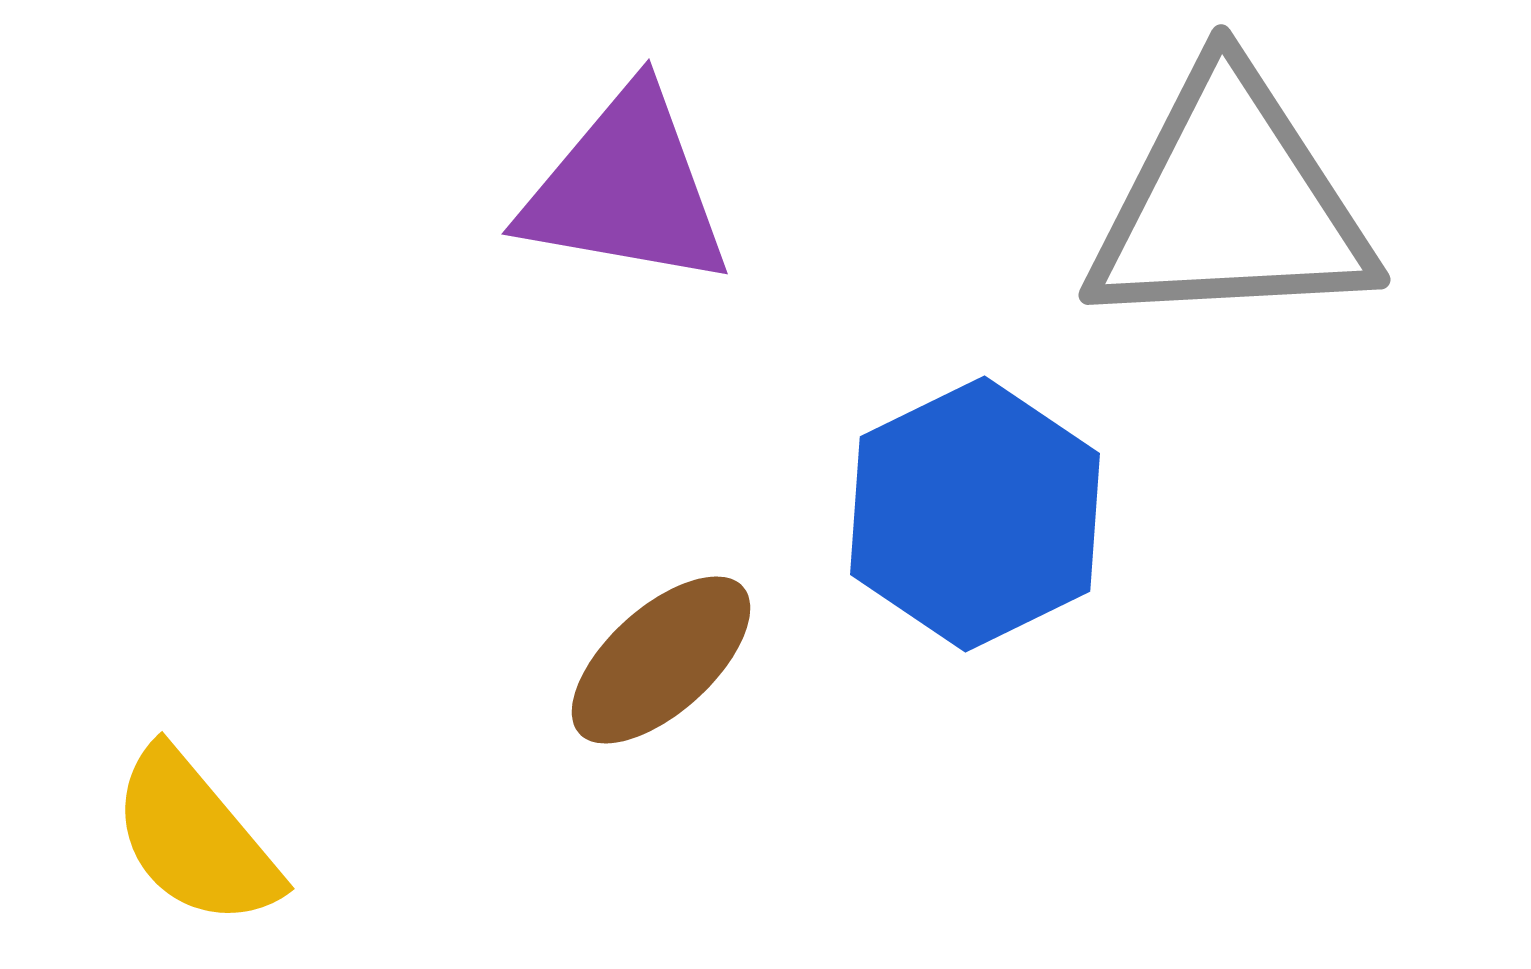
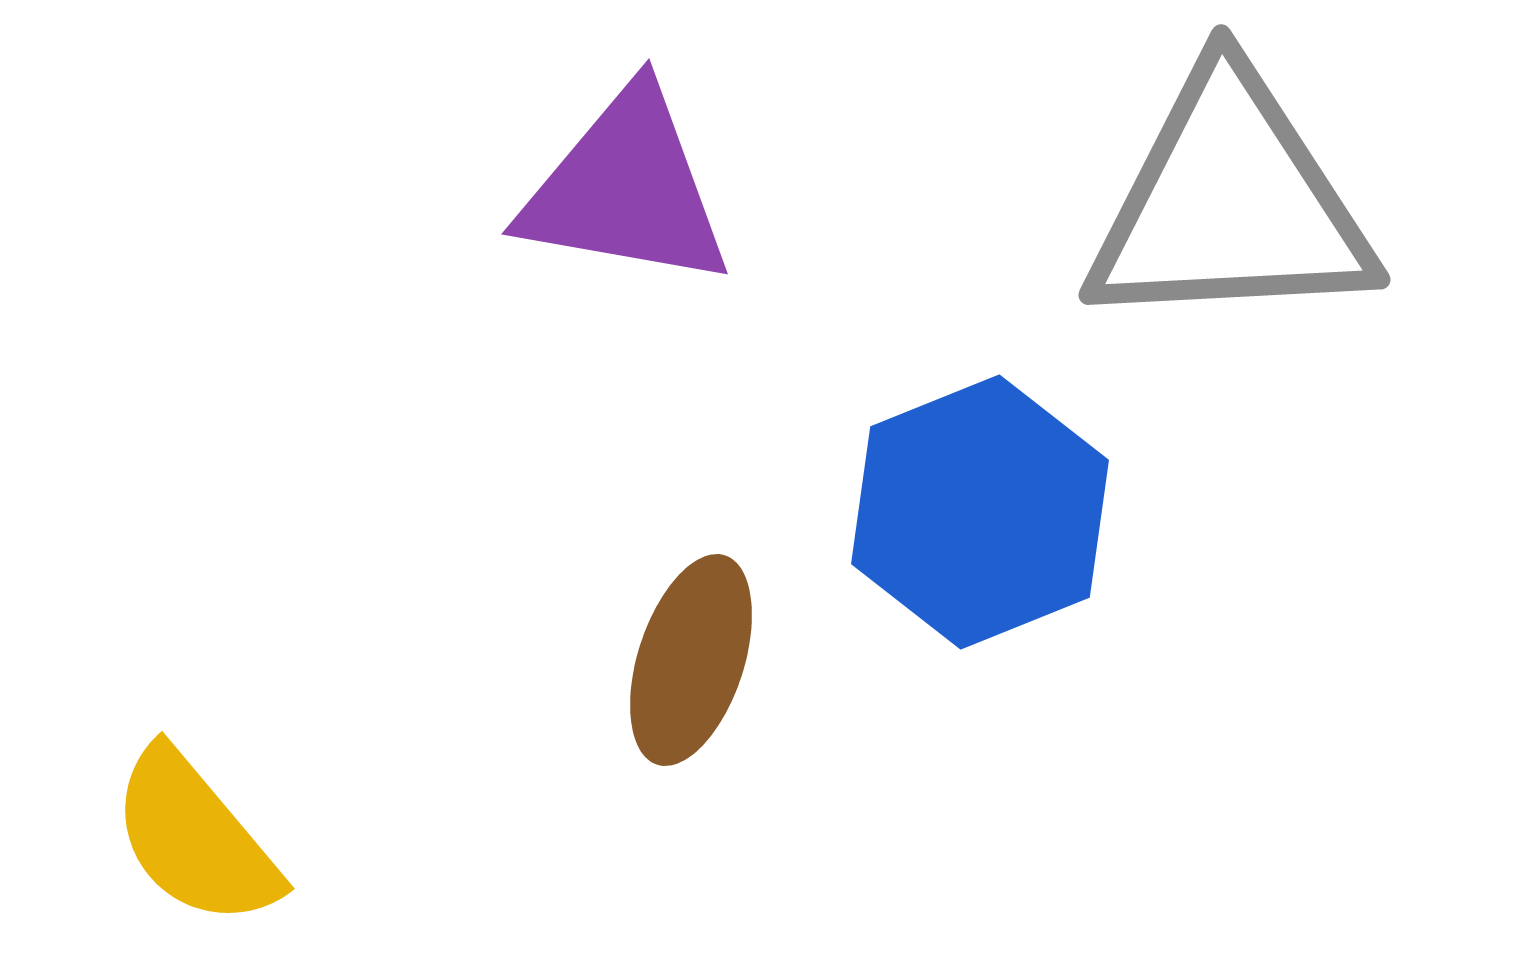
blue hexagon: moved 5 px right, 2 px up; rotated 4 degrees clockwise
brown ellipse: moved 30 px right; rotated 30 degrees counterclockwise
